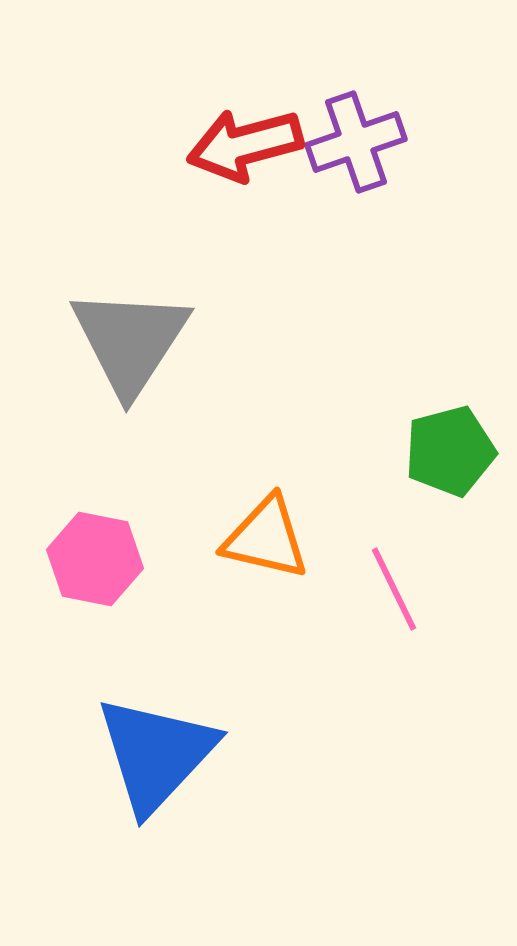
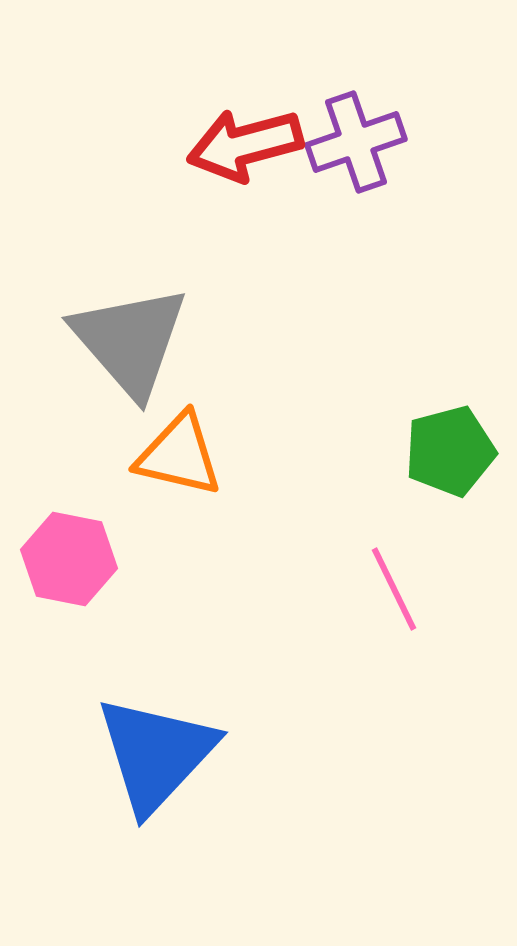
gray triangle: rotated 14 degrees counterclockwise
orange triangle: moved 87 px left, 83 px up
pink hexagon: moved 26 px left
